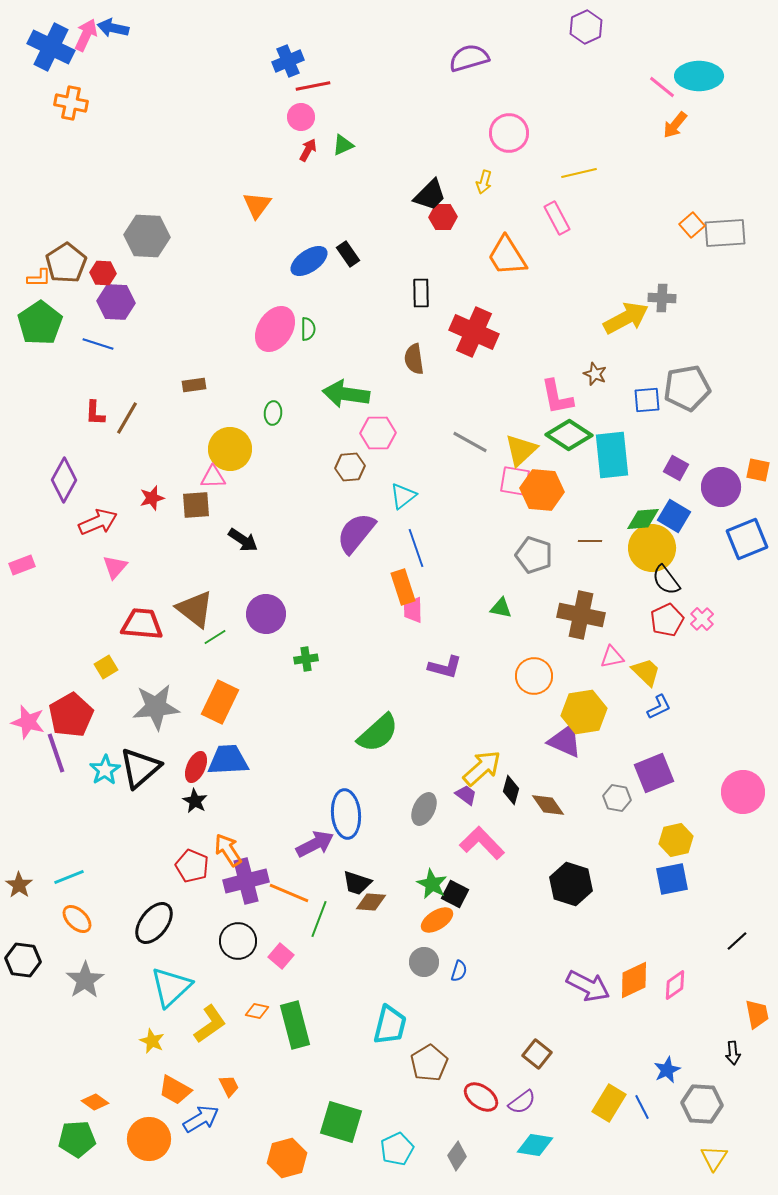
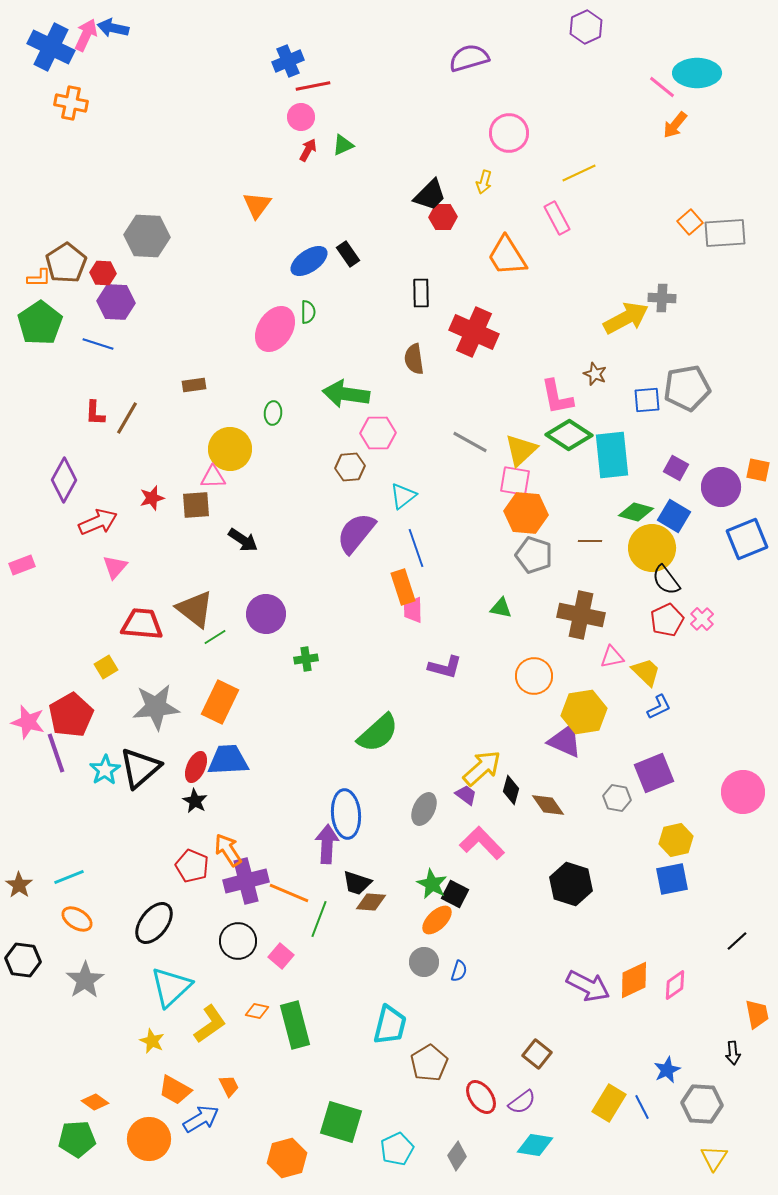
cyan ellipse at (699, 76): moved 2 px left, 3 px up
yellow line at (579, 173): rotated 12 degrees counterclockwise
orange square at (692, 225): moved 2 px left, 3 px up
green semicircle at (308, 329): moved 17 px up
orange hexagon at (542, 490): moved 16 px left, 23 px down
green diamond at (643, 519): moved 7 px left, 7 px up; rotated 20 degrees clockwise
purple arrow at (315, 844): moved 12 px right; rotated 60 degrees counterclockwise
orange ellipse at (77, 919): rotated 12 degrees counterclockwise
orange ellipse at (437, 920): rotated 12 degrees counterclockwise
red ellipse at (481, 1097): rotated 20 degrees clockwise
